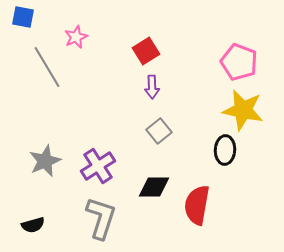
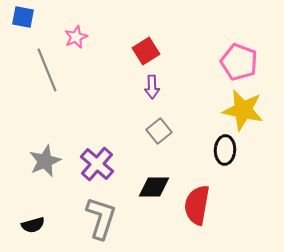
gray line: moved 3 px down; rotated 9 degrees clockwise
purple cross: moved 1 px left, 2 px up; rotated 16 degrees counterclockwise
